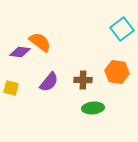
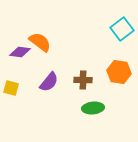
orange hexagon: moved 2 px right
